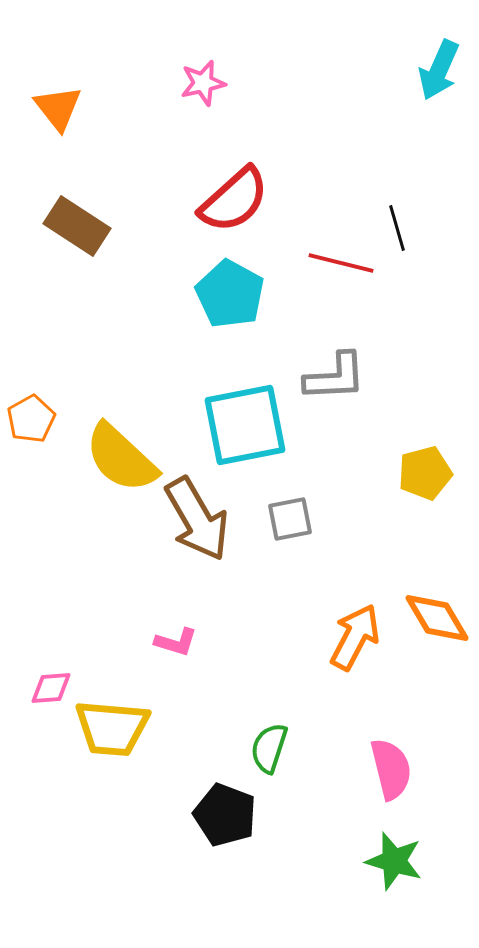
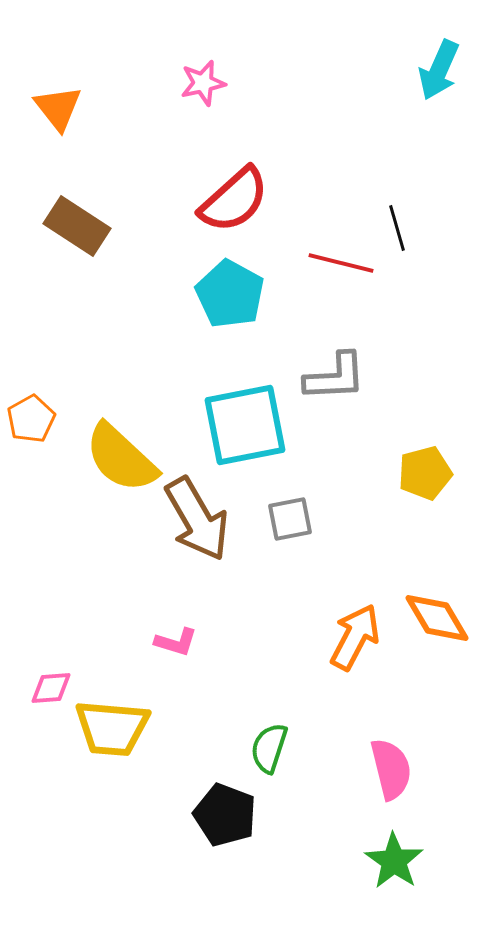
green star: rotated 18 degrees clockwise
